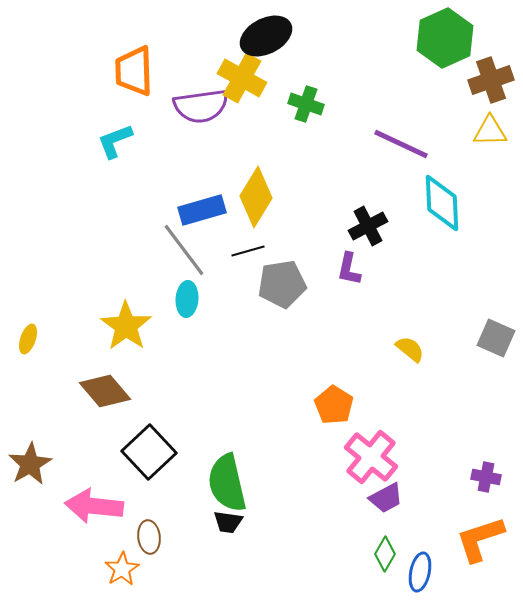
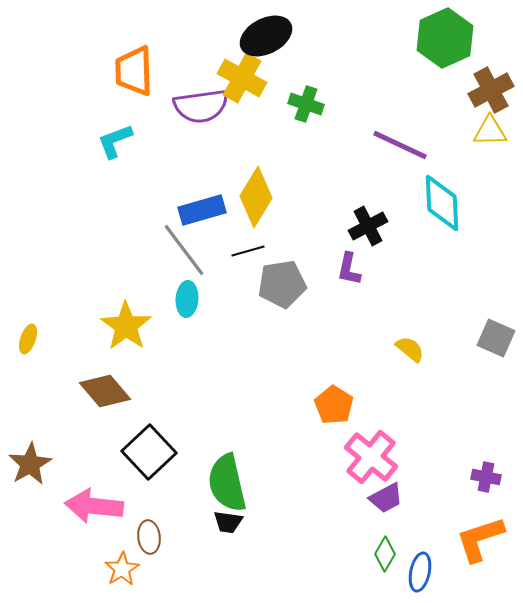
brown cross: moved 10 px down; rotated 9 degrees counterclockwise
purple line: moved 1 px left, 1 px down
